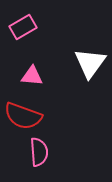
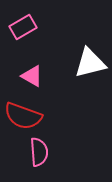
white triangle: rotated 40 degrees clockwise
pink triangle: rotated 25 degrees clockwise
